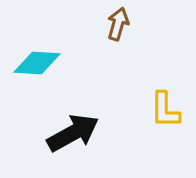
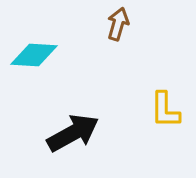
cyan diamond: moved 3 px left, 8 px up
